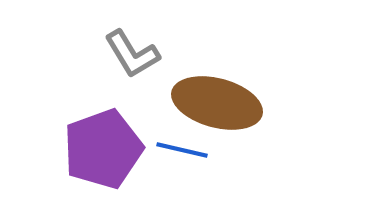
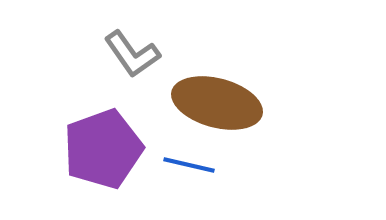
gray L-shape: rotated 4 degrees counterclockwise
blue line: moved 7 px right, 15 px down
